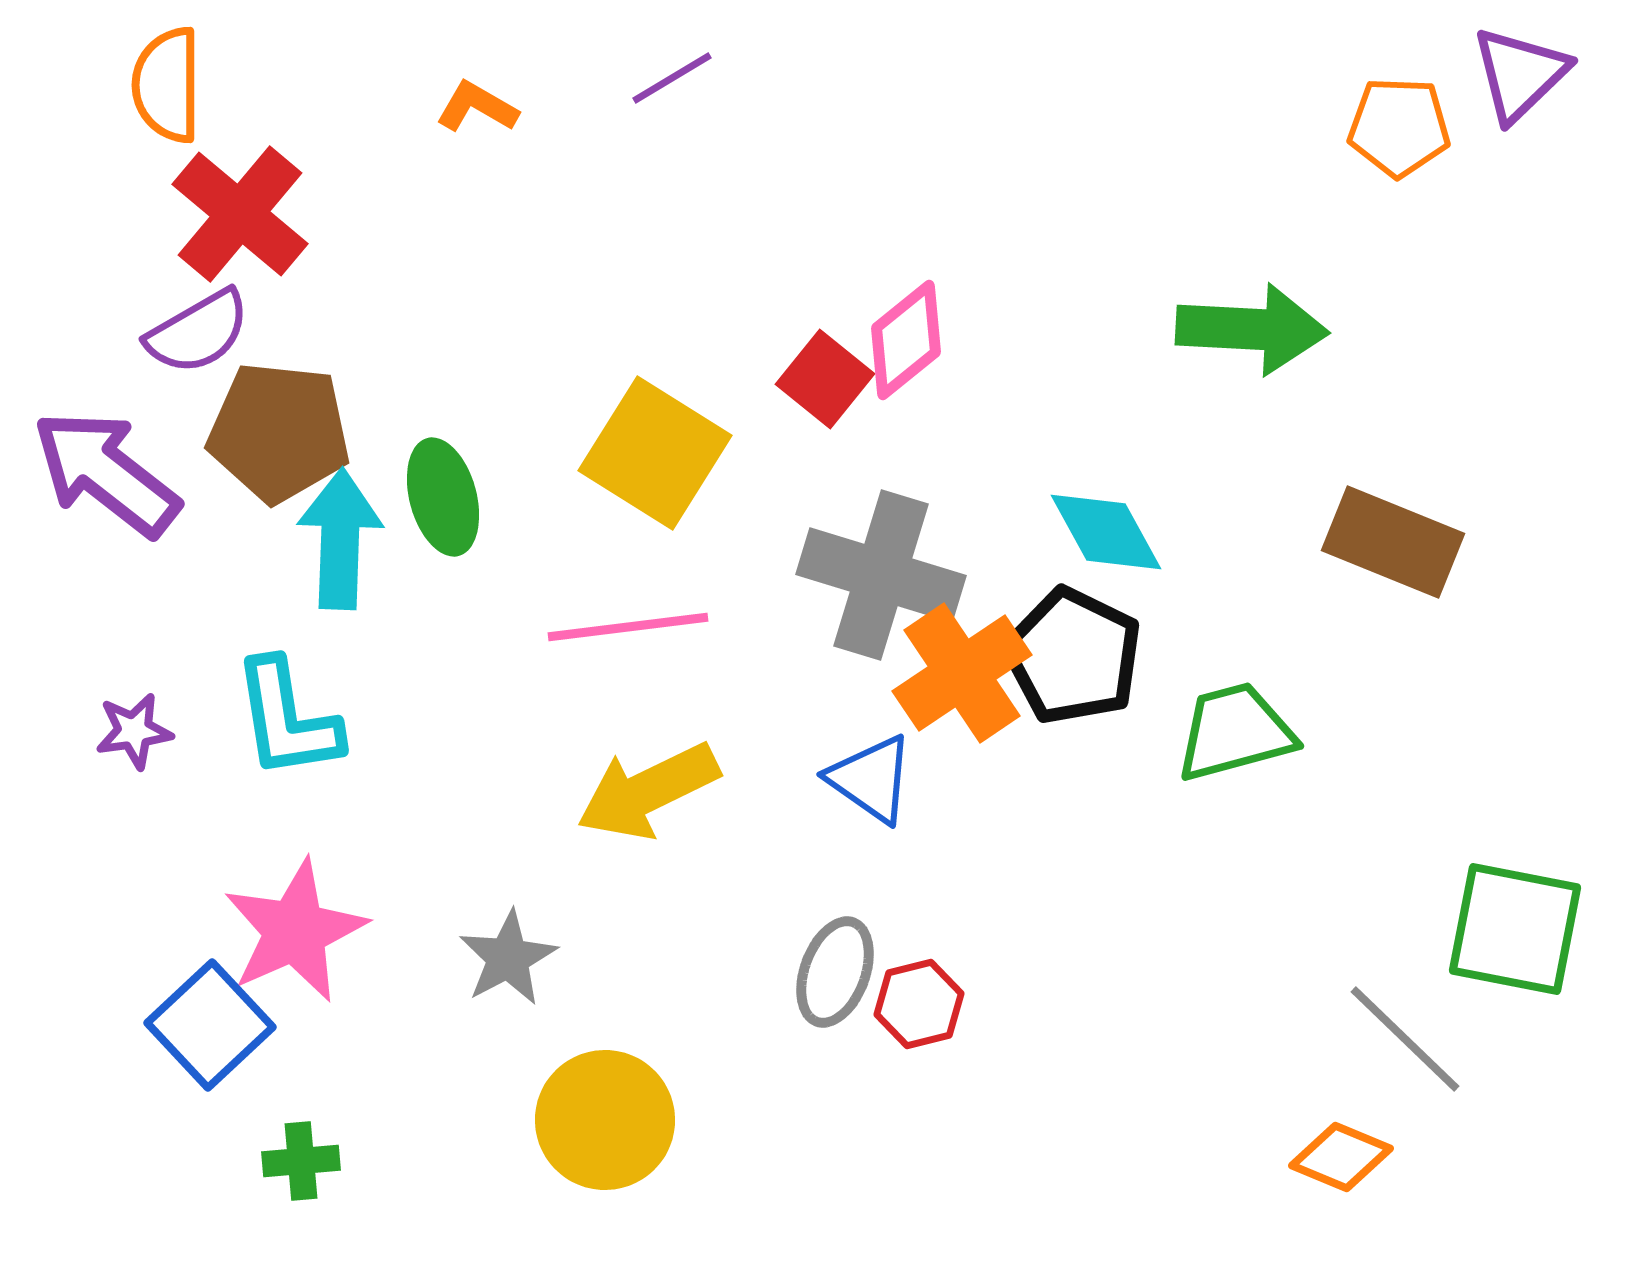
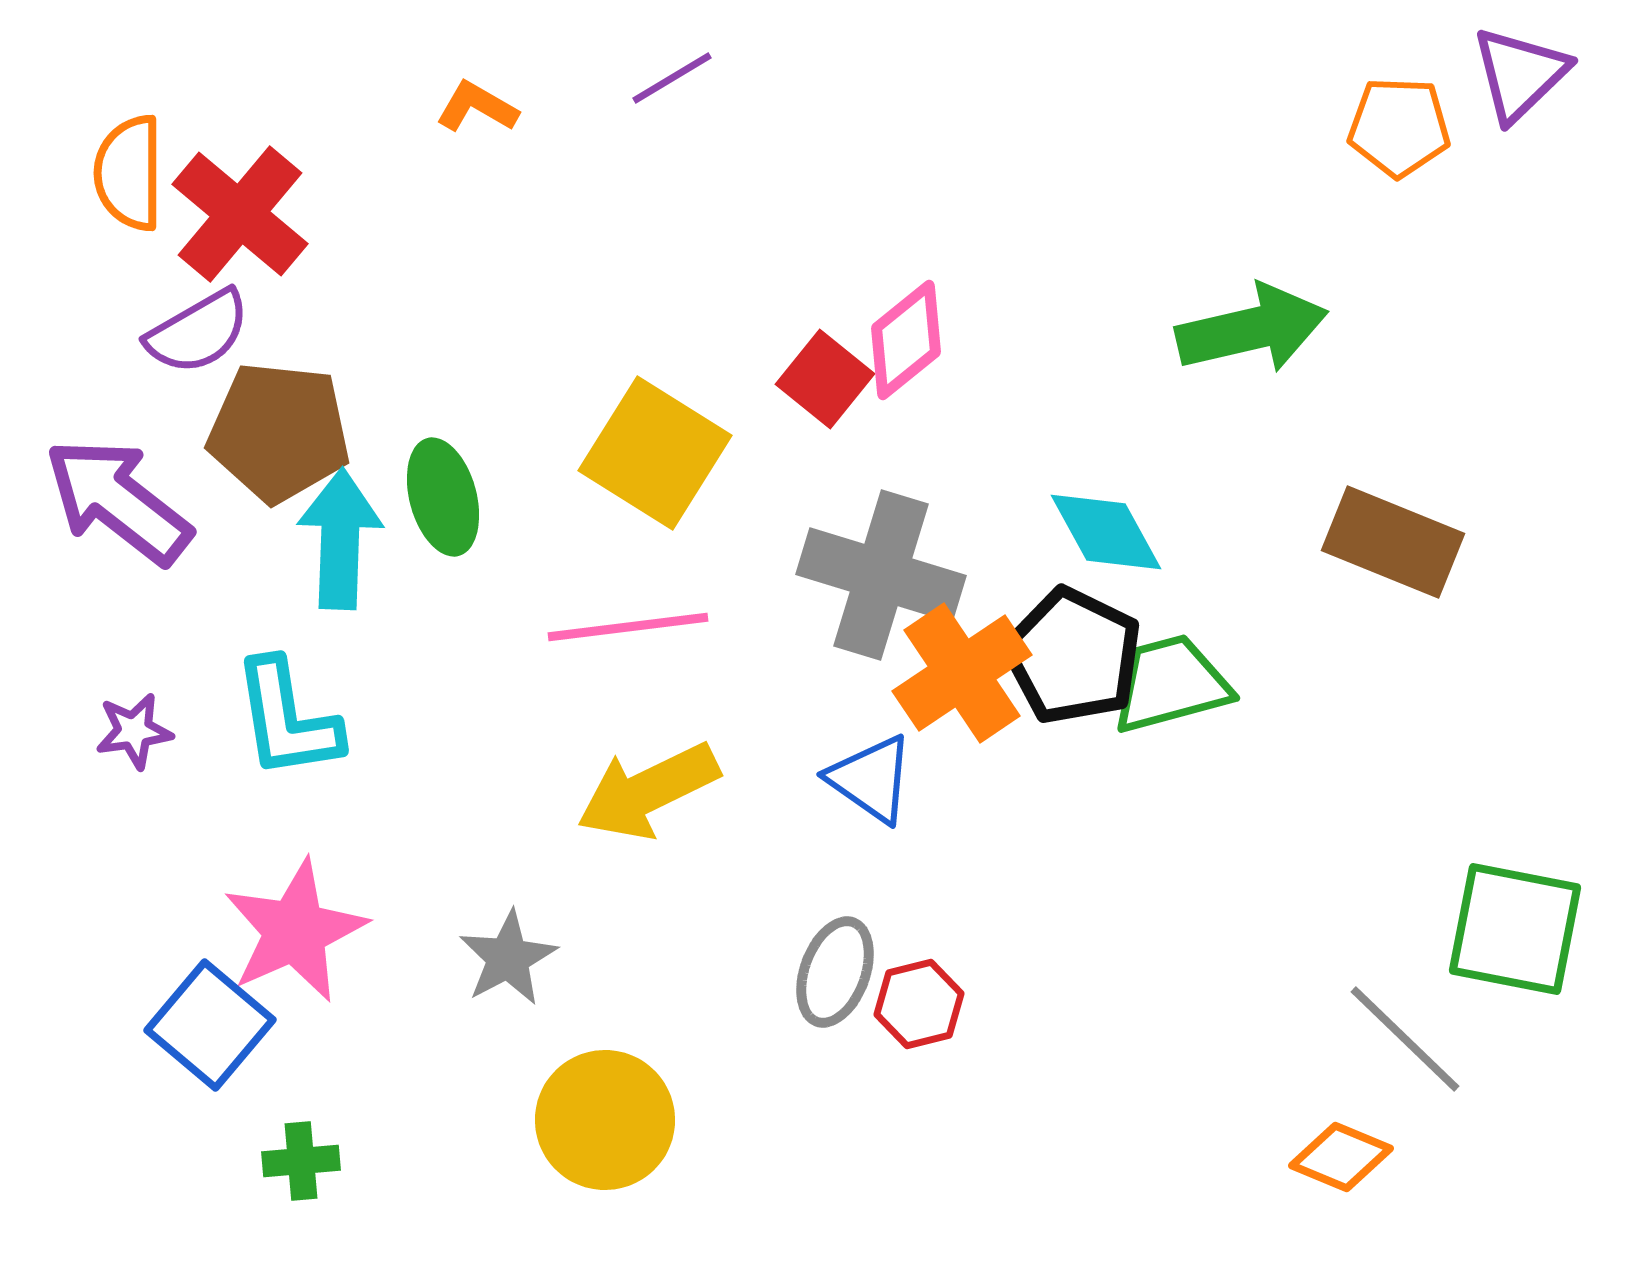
orange semicircle: moved 38 px left, 88 px down
green arrow: rotated 16 degrees counterclockwise
purple arrow: moved 12 px right, 28 px down
green trapezoid: moved 64 px left, 48 px up
blue square: rotated 7 degrees counterclockwise
